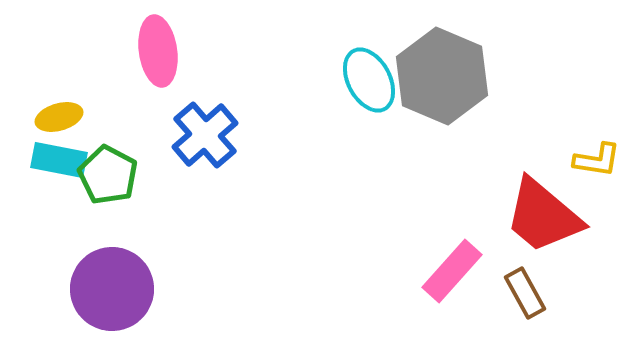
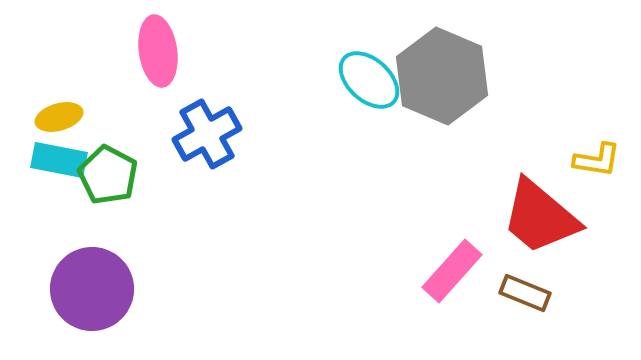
cyan ellipse: rotated 20 degrees counterclockwise
blue cross: moved 2 px right, 1 px up; rotated 12 degrees clockwise
red trapezoid: moved 3 px left, 1 px down
purple circle: moved 20 px left
brown rectangle: rotated 39 degrees counterclockwise
